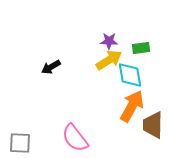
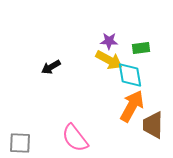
yellow arrow: rotated 60 degrees clockwise
